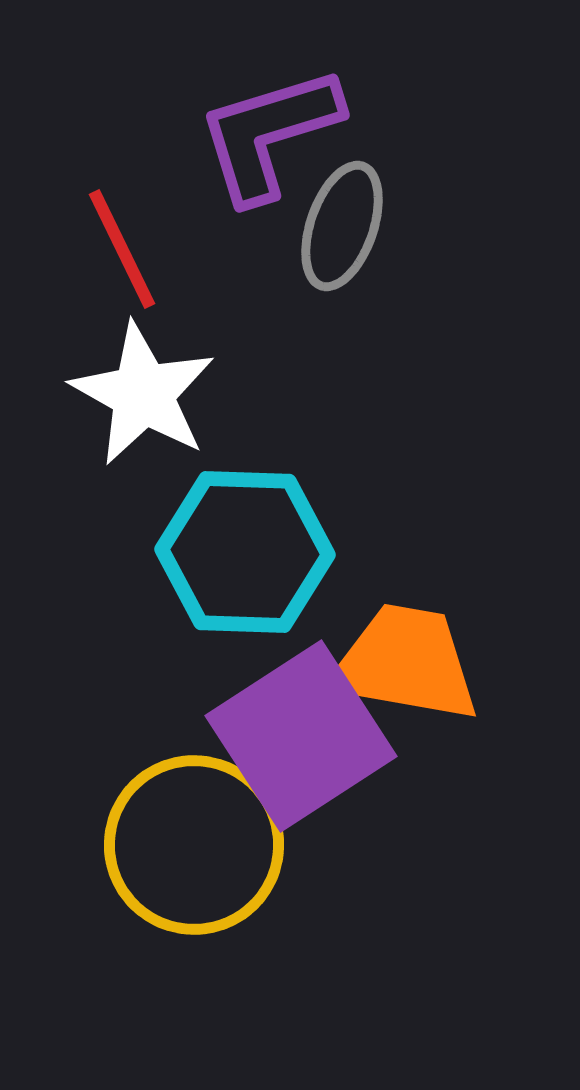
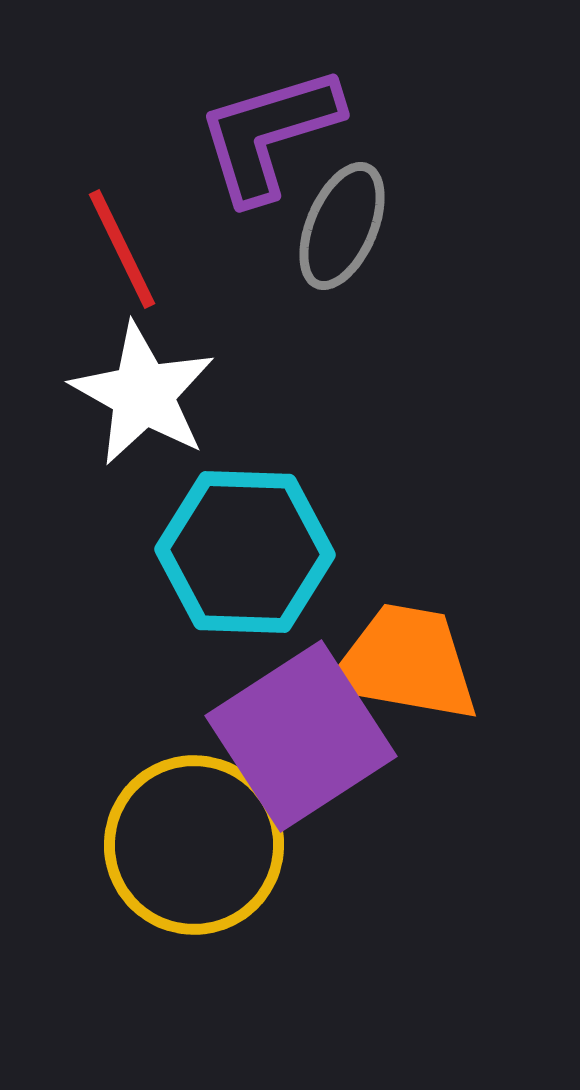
gray ellipse: rotated 4 degrees clockwise
